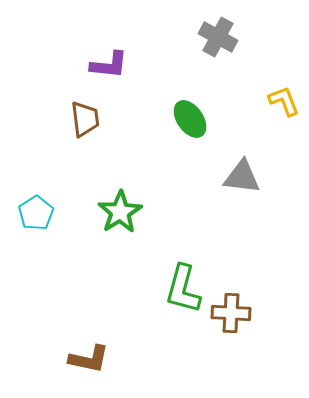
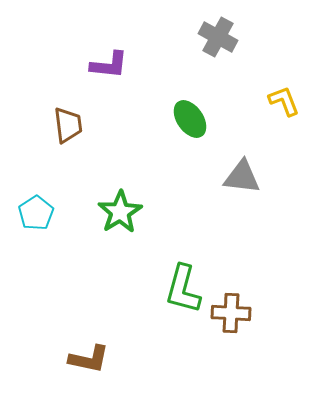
brown trapezoid: moved 17 px left, 6 px down
